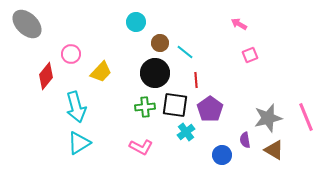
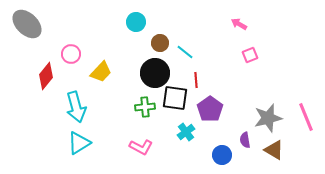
black square: moved 7 px up
